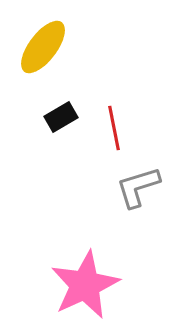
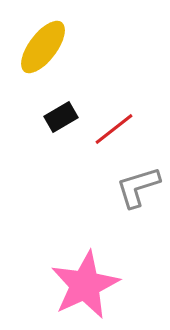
red line: moved 1 px down; rotated 63 degrees clockwise
